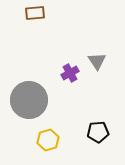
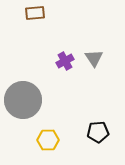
gray triangle: moved 3 px left, 3 px up
purple cross: moved 5 px left, 12 px up
gray circle: moved 6 px left
yellow hexagon: rotated 15 degrees clockwise
